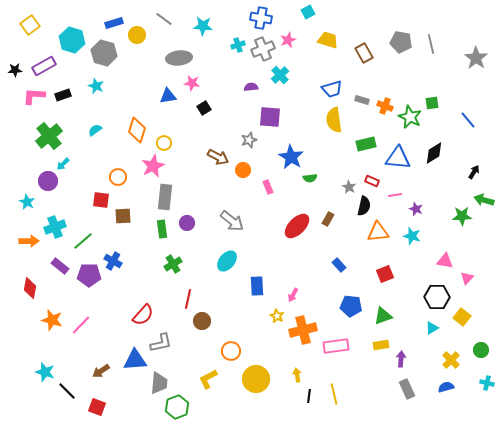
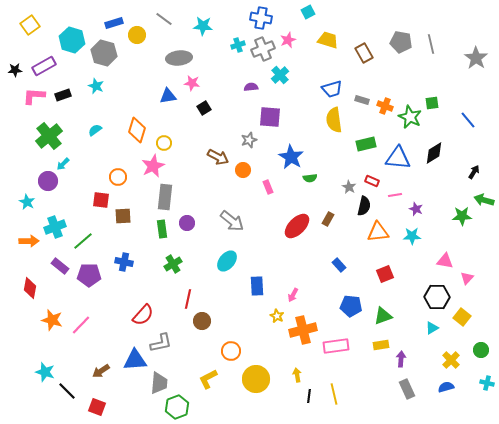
cyan star at (412, 236): rotated 18 degrees counterclockwise
blue cross at (113, 261): moved 11 px right, 1 px down; rotated 18 degrees counterclockwise
